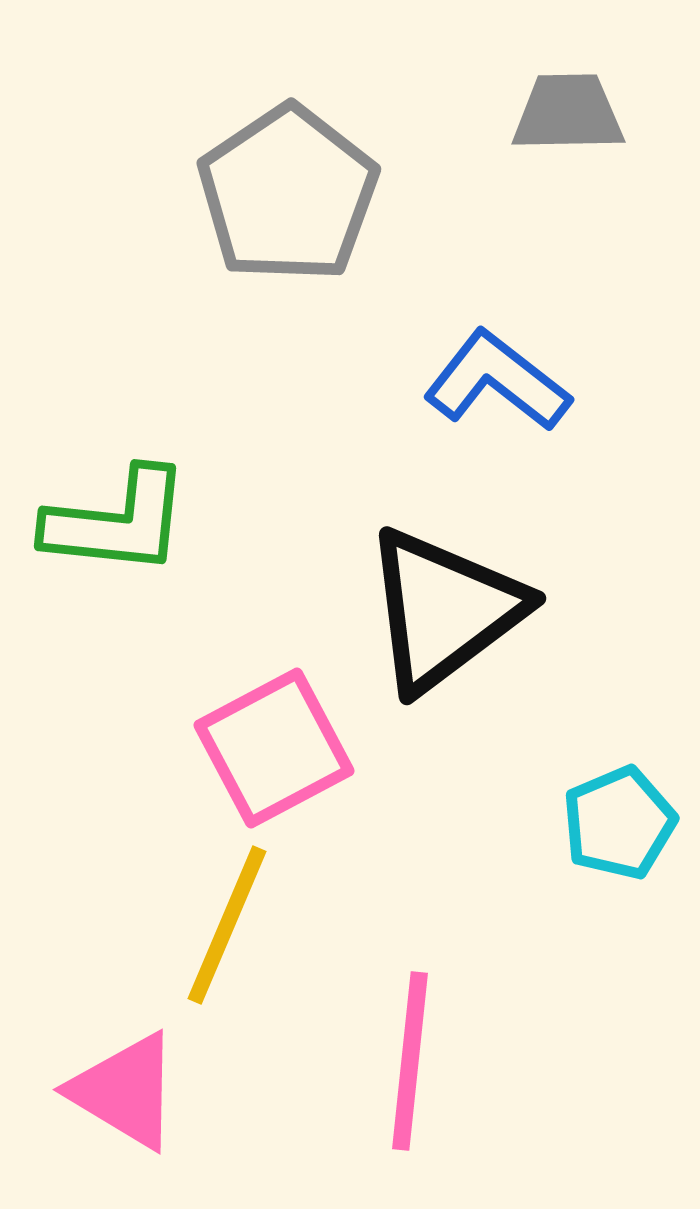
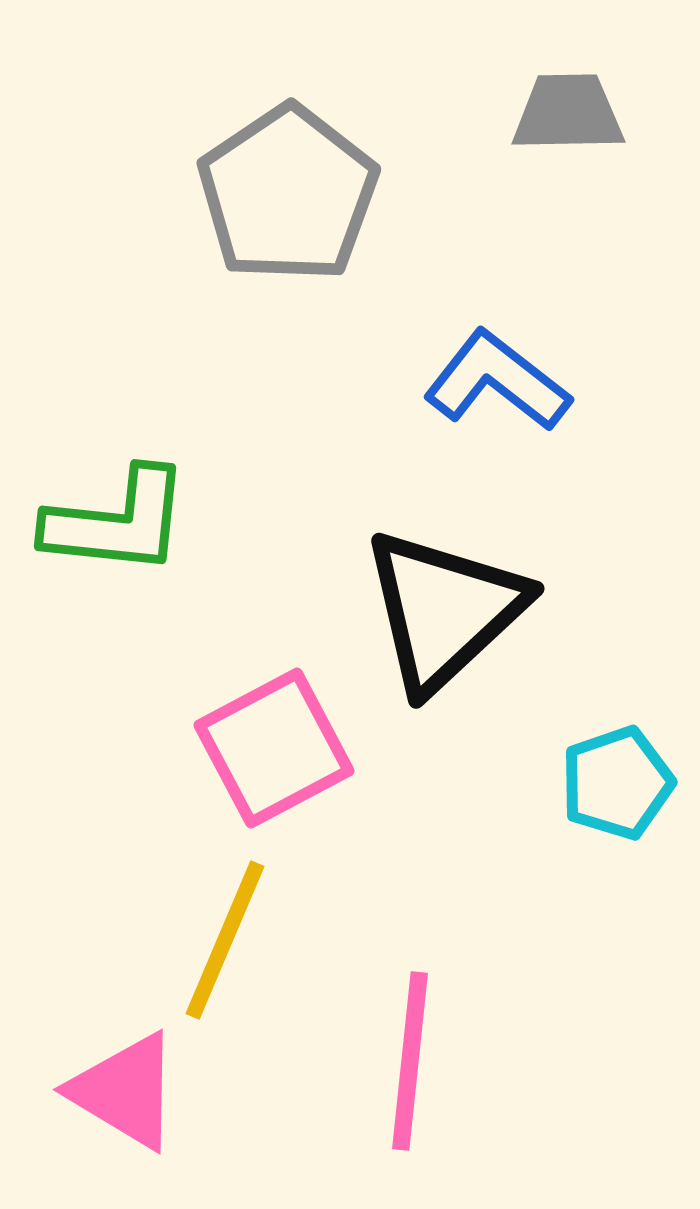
black triangle: rotated 6 degrees counterclockwise
cyan pentagon: moved 2 px left, 40 px up; rotated 4 degrees clockwise
yellow line: moved 2 px left, 15 px down
